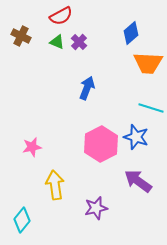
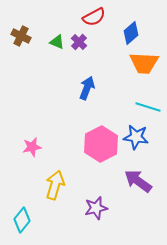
red semicircle: moved 33 px right, 1 px down
orange trapezoid: moved 4 px left
cyan line: moved 3 px left, 1 px up
blue star: rotated 10 degrees counterclockwise
yellow arrow: rotated 24 degrees clockwise
